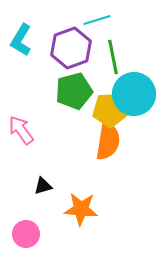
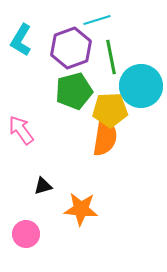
green line: moved 2 px left
cyan circle: moved 7 px right, 8 px up
orange semicircle: moved 3 px left, 4 px up
